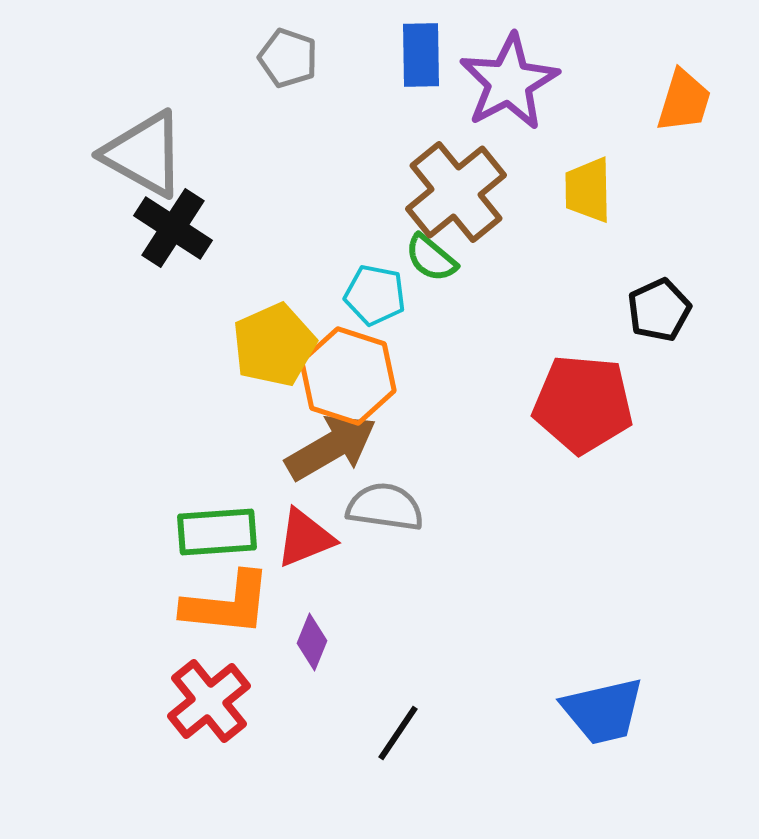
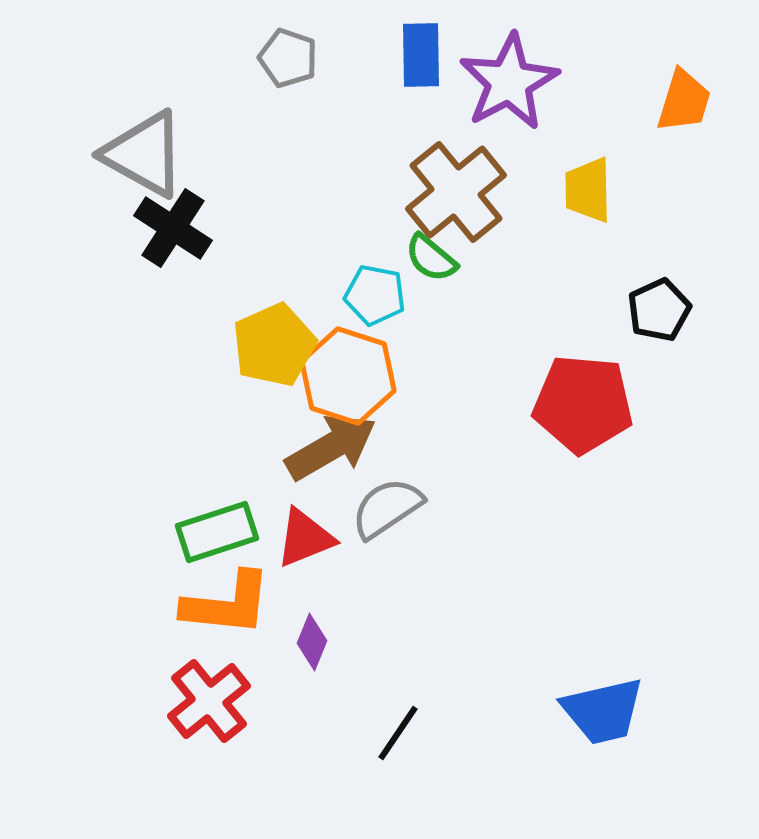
gray semicircle: moved 2 px right, 1 px down; rotated 42 degrees counterclockwise
green rectangle: rotated 14 degrees counterclockwise
